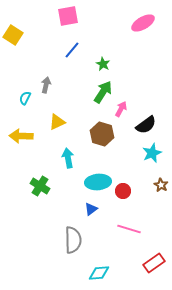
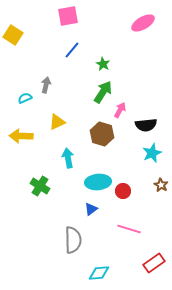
cyan semicircle: rotated 40 degrees clockwise
pink arrow: moved 1 px left, 1 px down
black semicircle: rotated 30 degrees clockwise
